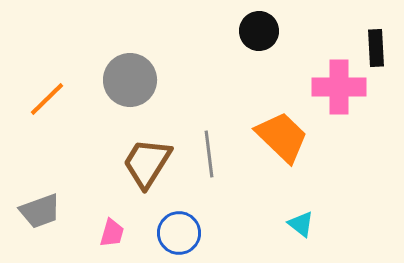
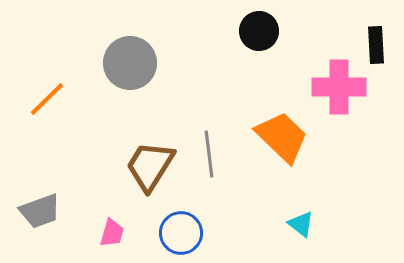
black rectangle: moved 3 px up
gray circle: moved 17 px up
brown trapezoid: moved 3 px right, 3 px down
blue circle: moved 2 px right
